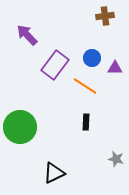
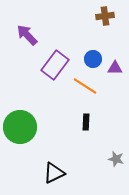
blue circle: moved 1 px right, 1 px down
